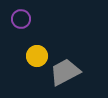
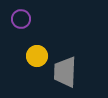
gray trapezoid: rotated 60 degrees counterclockwise
